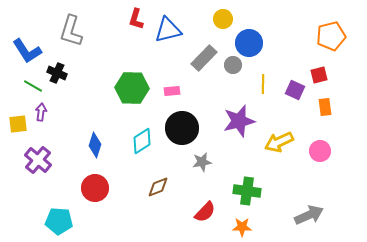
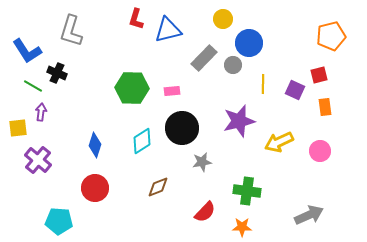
yellow square: moved 4 px down
